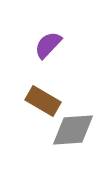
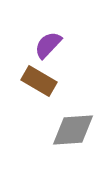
brown rectangle: moved 4 px left, 20 px up
